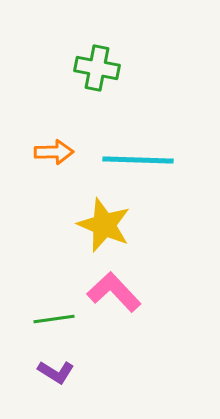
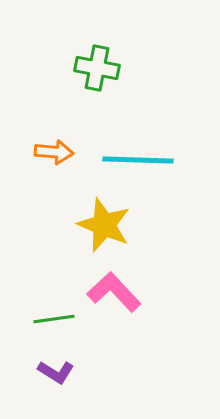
orange arrow: rotated 6 degrees clockwise
